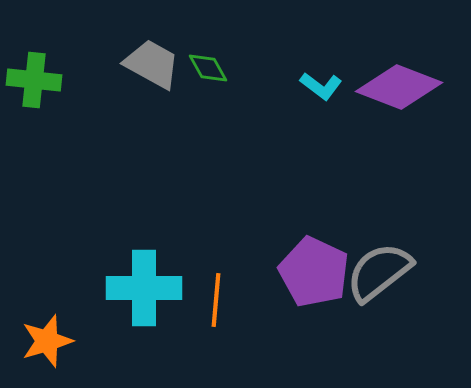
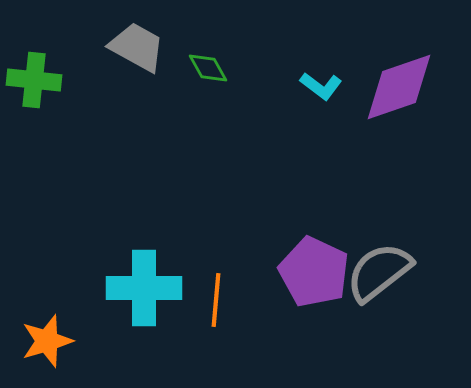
gray trapezoid: moved 15 px left, 17 px up
purple diamond: rotated 40 degrees counterclockwise
